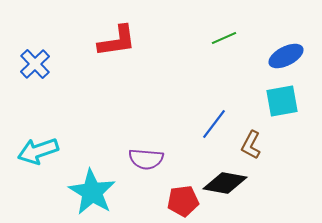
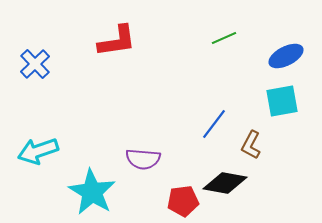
purple semicircle: moved 3 px left
